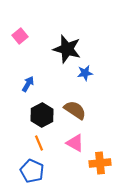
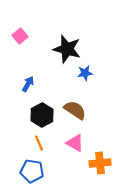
blue pentagon: rotated 15 degrees counterclockwise
